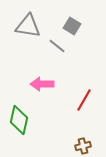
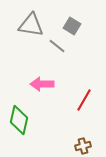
gray triangle: moved 3 px right, 1 px up
